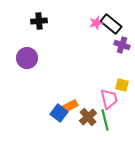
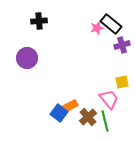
pink star: moved 1 px right, 5 px down
purple cross: rotated 35 degrees counterclockwise
yellow square: moved 3 px up; rotated 24 degrees counterclockwise
pink trapezoid: rotated 25 degrees counterclockwise
green line: moved 1 px down
